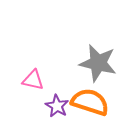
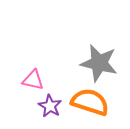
gray star: moved 1 px right
purple star: moved 7 px left
